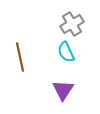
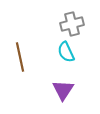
gray cross: rotated 15 degrees clockwise
